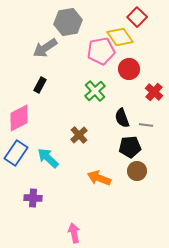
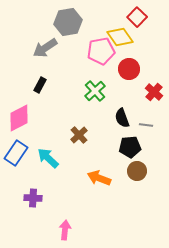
pink arrow: moved 9 px left, 3 px up; rotated 18 degrees clockwise
